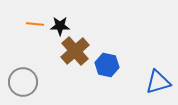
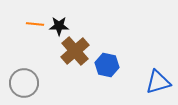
black star: moved 1 px left
gray circle: moved 1 px right, 1 px down
